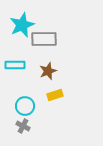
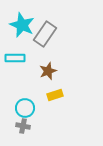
cyan star: rotated 25 degrees counterclockwise
gray rectangle: moved 1 px right, 5 px up; rotated 55 degrees counterclockwise
cyan rectangle: moved 7 px up
cyan circle: moved 2 px down
gray cross: rotated 16 degrees counterclockwise
